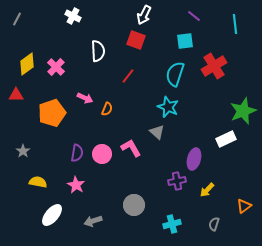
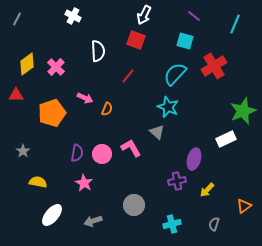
cyan line: rotated 30 degrees clockwise
cyan square: rotated 24 degrees clockwise
cyan semicircle: rotated 25 degrees clockwise
pink star: moved 8 px right, 2 px up
